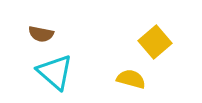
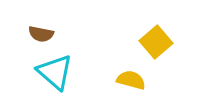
yellow square: moved 1 px right
yellow semicircle: moved 1 px down
